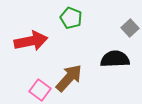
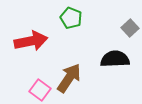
brown arrow: rotated 8 degrees counterclockwise
